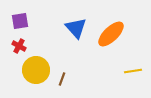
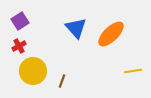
purple square: rotated 24 degrees counterclockwise
red cross: rotated 32 degrees clockwise
yellow circle: moved 3 px left, 1 px down
brown line: moved 2 px down
